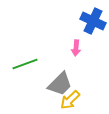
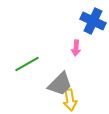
green line: moved 2 px right; rotated 10 degrees counterclockwise
yellow arrow: rotated 55 degrees counterclockwise
